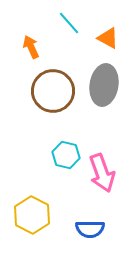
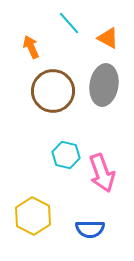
yellow hexagon: moved 1 px right, 1 px down
